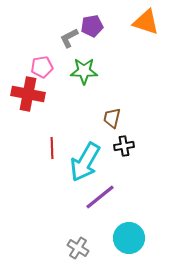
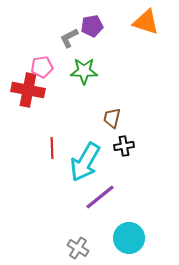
red cross: moved 4 px up
